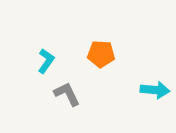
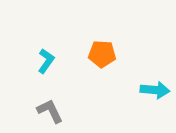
orange pentagon: moved 1 px right
gray L-shape: moved 17 px left, 17 px down
